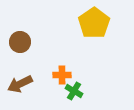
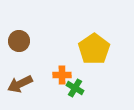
yellow pentagon: moved 26 px down
brown circle: moved 1 px left, 1 px up
green cross: moved 1 px right, 3 px up
